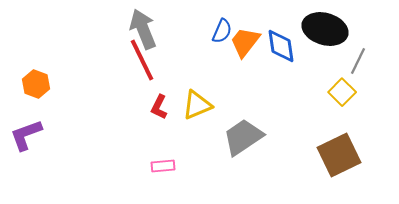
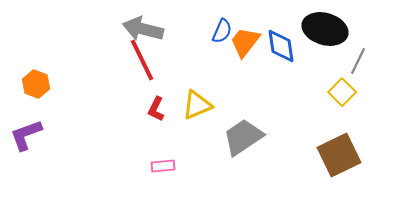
gray arrow: rotated 54 degrees counterclockwise
red L-shape: moved 3 px left, 2 px down
